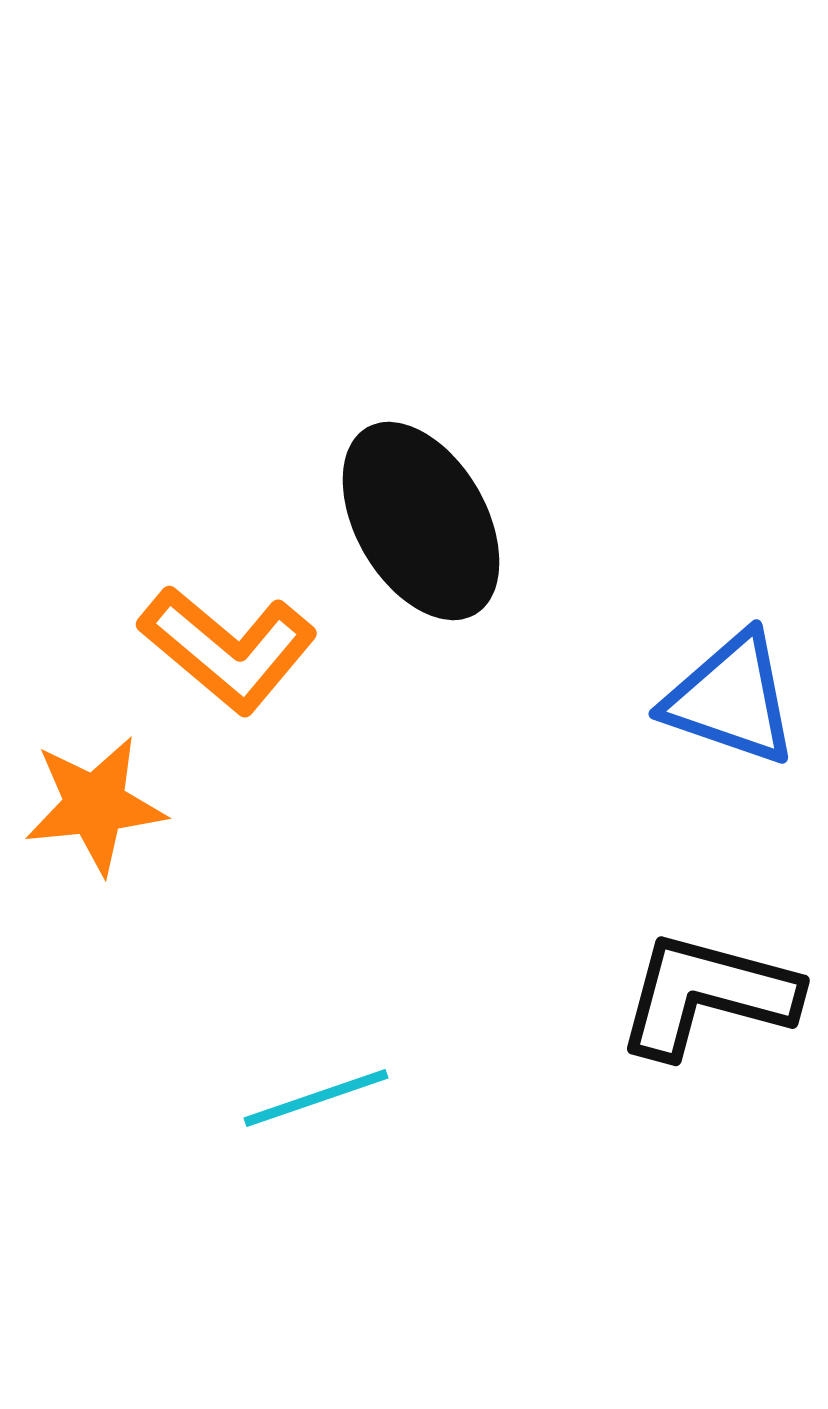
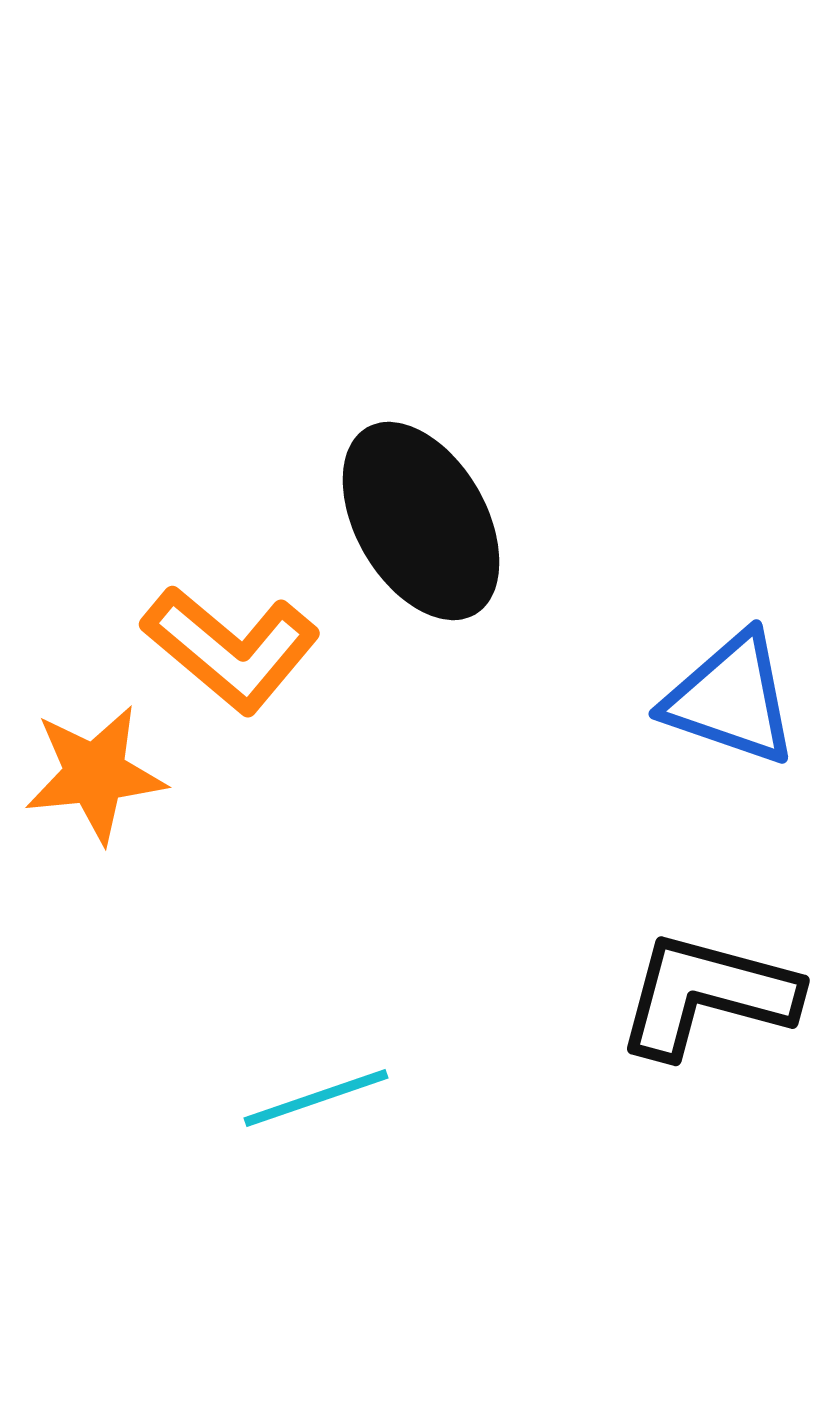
orange L-shape: moved 3 px right
orange star: moved 31 px up
